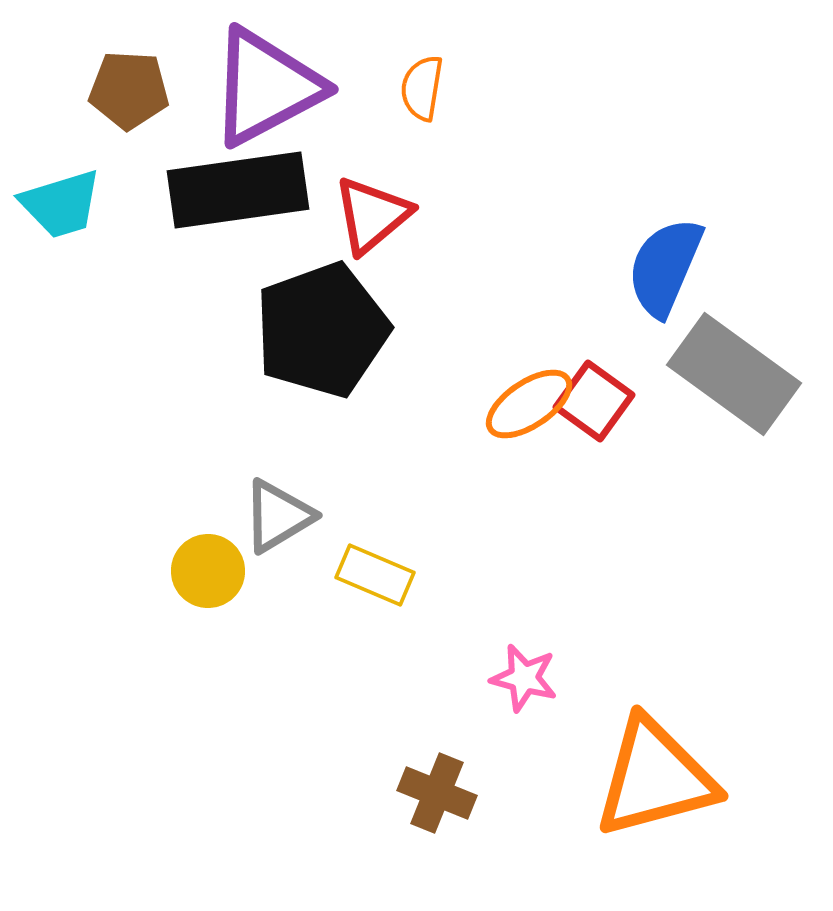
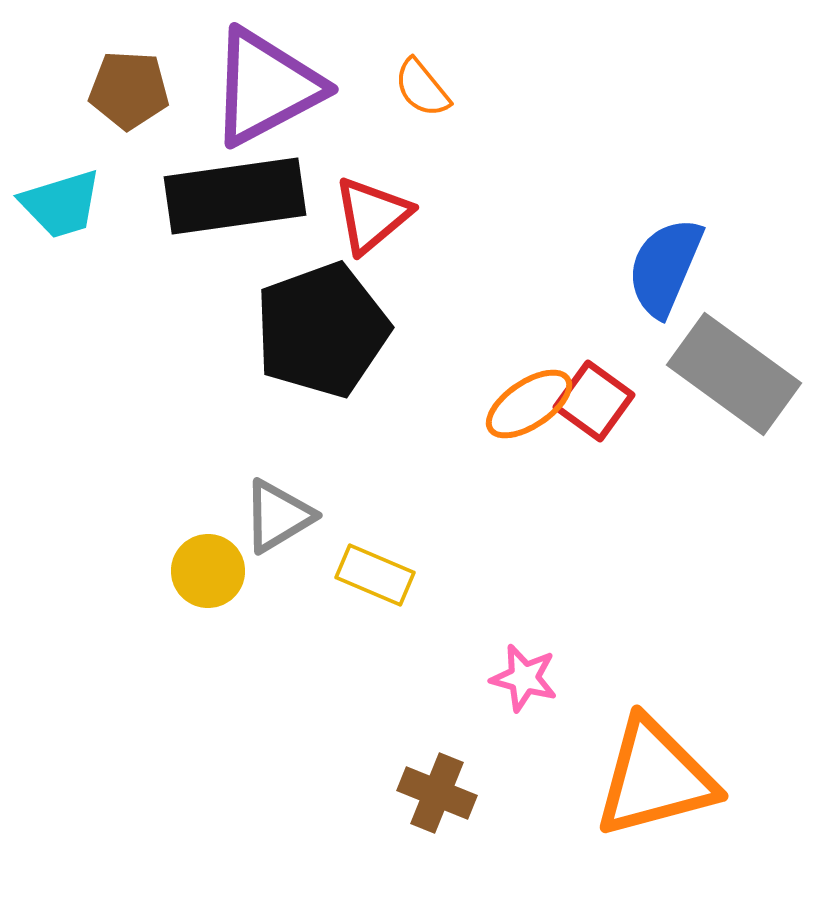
orange semicircle: rotated 48 degrees counterclockwise
black rectangle: moved 3 px left, 6 px down
